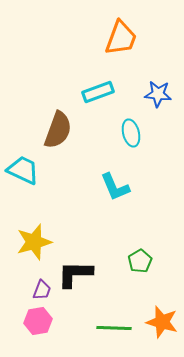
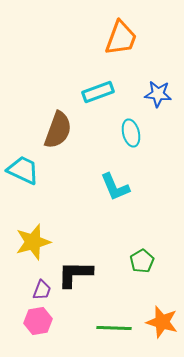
yellow star: moved 1 px left
green pentagon: moved 2 px right
